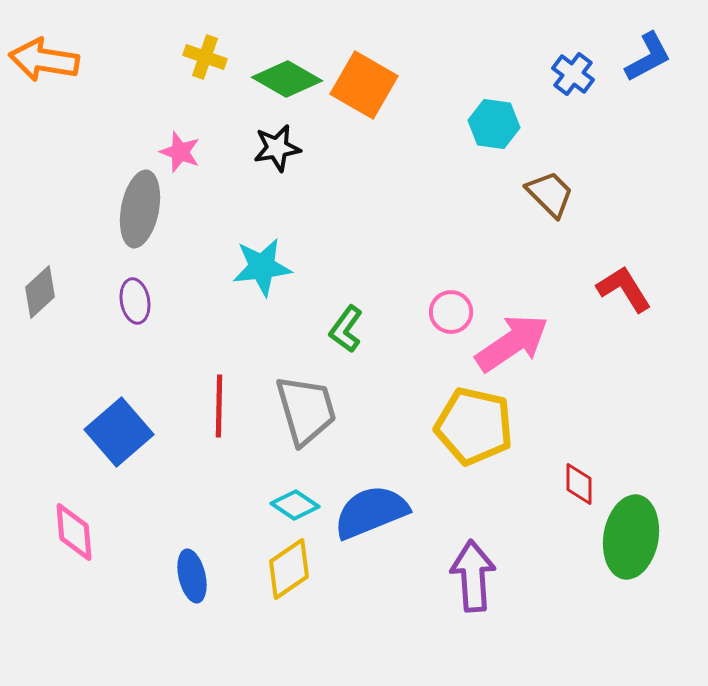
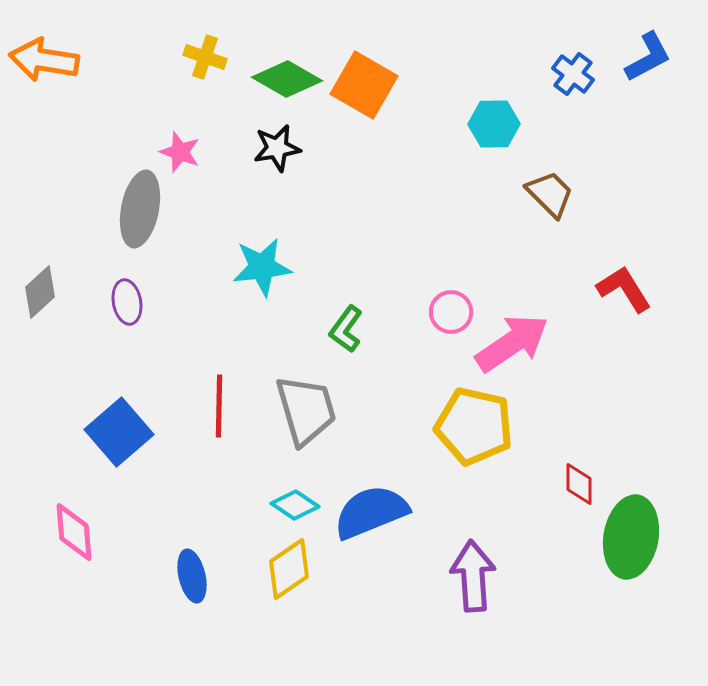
cyan hexagon: rotated 9 degrees counterclockwise
purple ellipse: moved 8 px left, 1 px down
